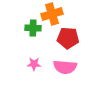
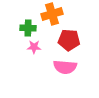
green cross: moved 5 px left
red pentagon: moved 1 px right, 2 px down
pink star: moved 17 px up
